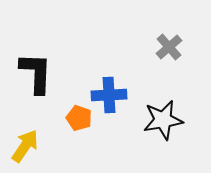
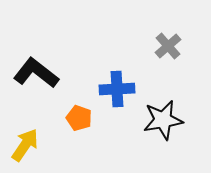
gray cross: moved 1 px left, 1 px up
black L-shape: rotated 54 degrees counterclockwise
blue cross: moved 8 px right, 6 px up
yellow arrow: moved 1 px up
